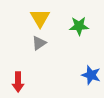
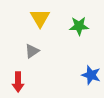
gray triangle: moved 7 px left, 8 px down
